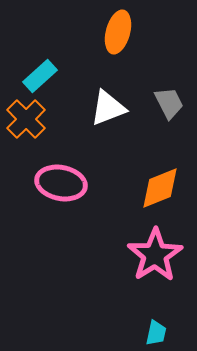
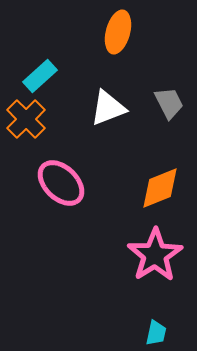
pink ellipse: rotated 33 degrees clockwise
